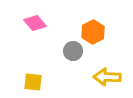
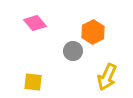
yellow arrow: rotated 68 degrees counterclockwise
